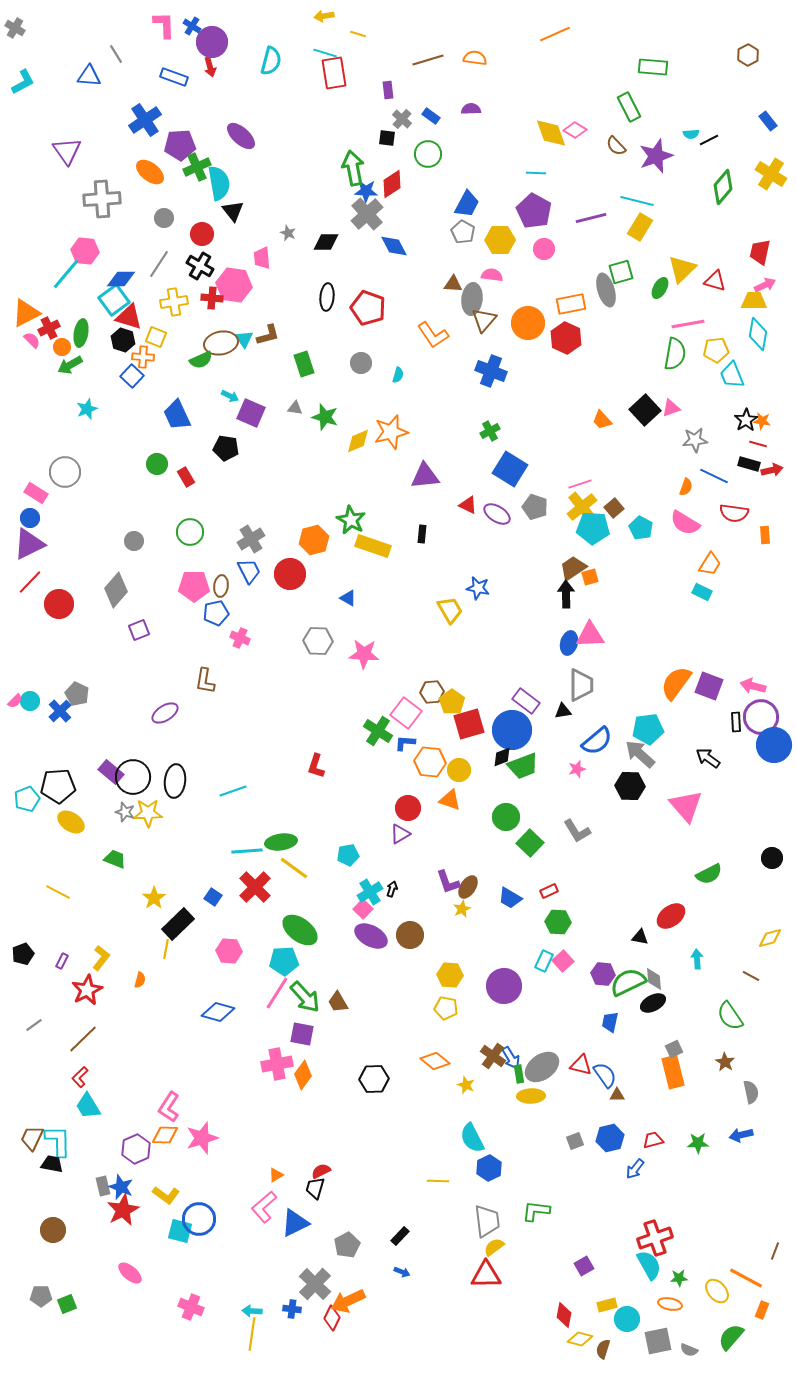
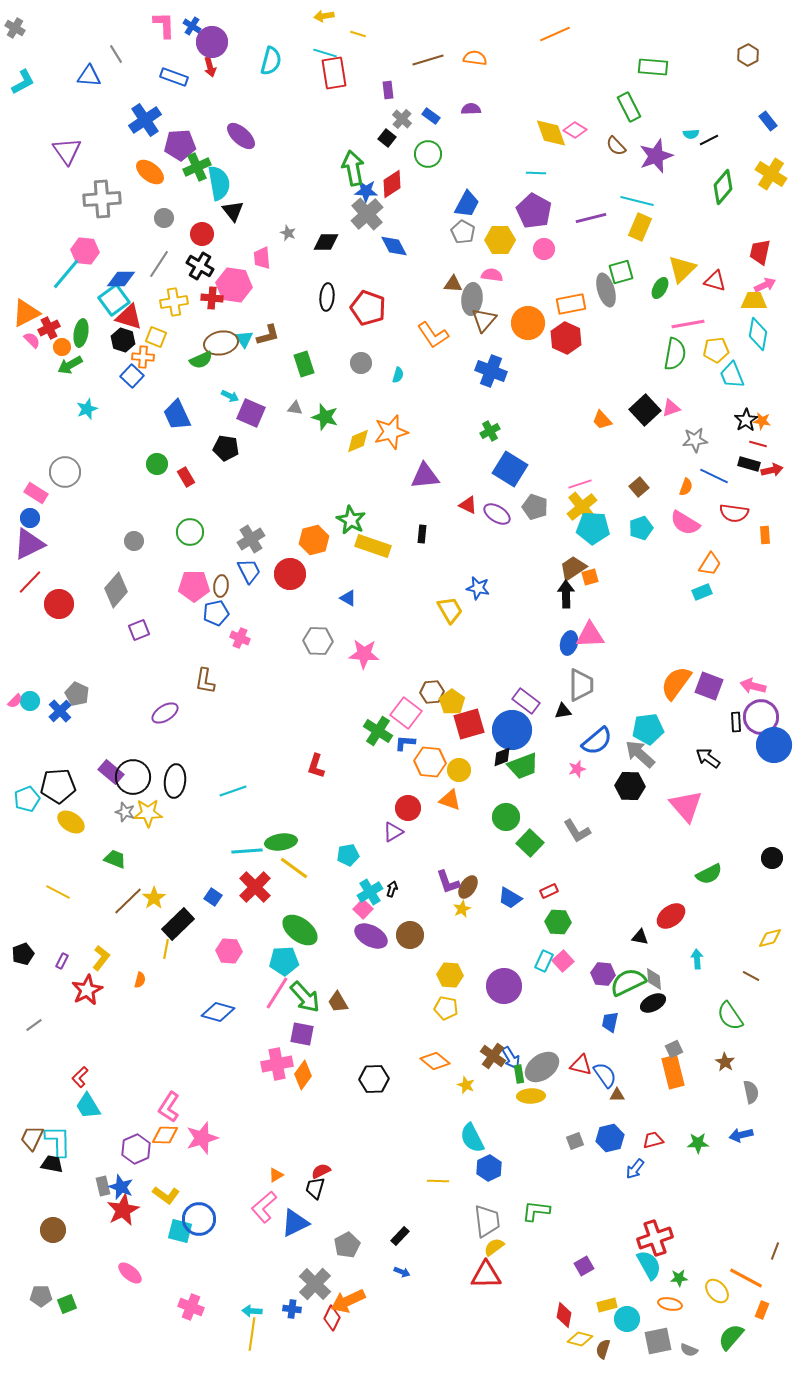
black square at (387, 138): rotated 30 degrees clockwise
yellow rectangle at (640, 227): rotated 8 degrees counterclockwise
brown square at (614, 508): moved 25 px right, 21 px up
cyan pentagon at (641, 528): rotated 25 degrees clockwise
cyan rectangle at (702, 592): rotated 48 degrees counterclockwise
purple triangle at (400, 834): moved 7 px left, 2 px up
brown line at (83, 1039): moved 45 px right, 138 px up
